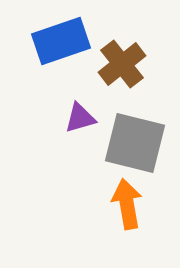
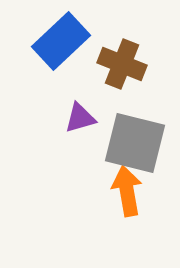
blue rectangle: rotated 24 degrees counterclockwise
brown cross: rotated 30 degrees counterclockwise
orange arrow: moved 13 px up
